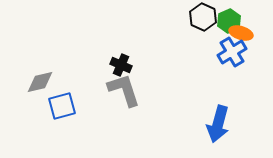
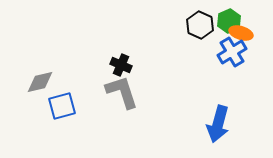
black hexagon: moved 3 px left, 8 px down
gray L-shape: moved 2 px left, 2 px down
